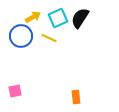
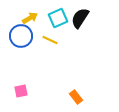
yellow arrow: moved 3 px left, 1 px down
yellow line: moved 1 px right, 2 px down
pink square: moved 6 px right
orange rectangle: rotated 32 degrees counterclockwise
